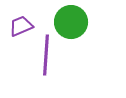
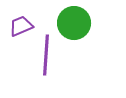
green circle: moved 3 px right, 1 px down
